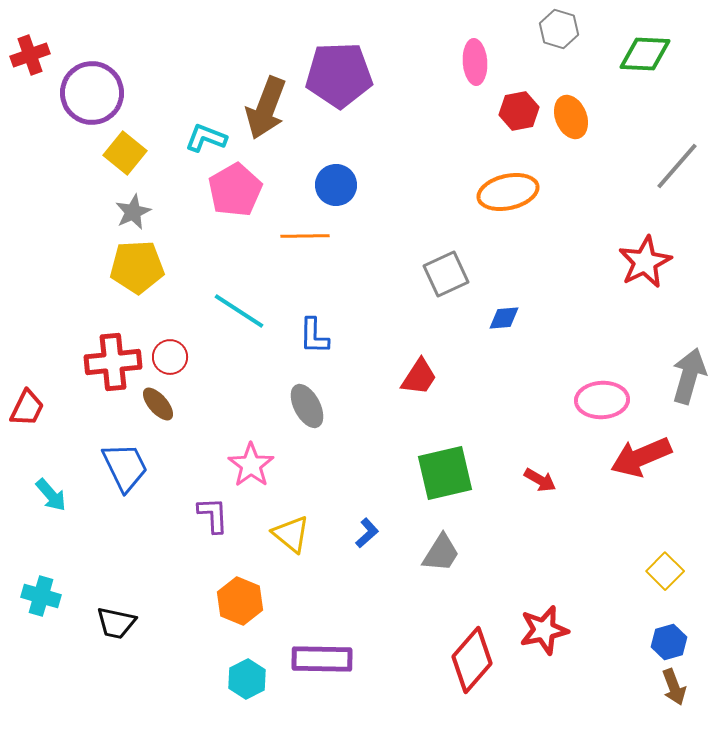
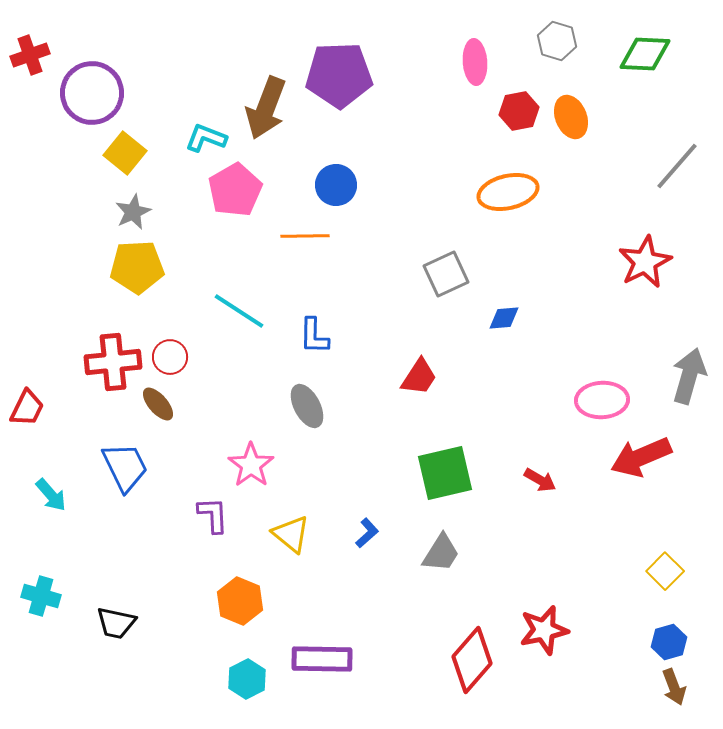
gray hexagon at (559, 29): moved 2 px left, 12 px down
